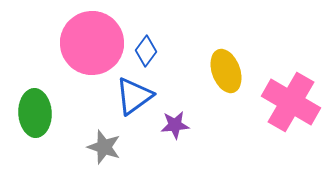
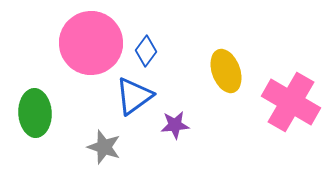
pink circle: moved 1 px left
